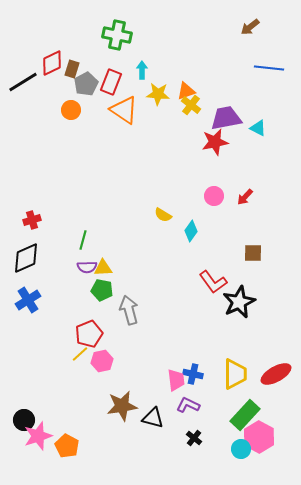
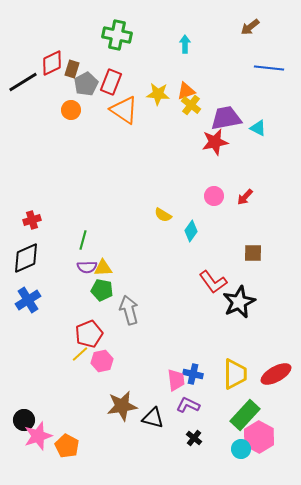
cyan arrow at (142, 70): moved 43 px right, 26 px up
